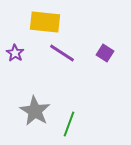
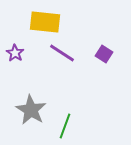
purple square: moved 1 px left, 1 px down
gray star: moved 4 px left, 1 px up
green line: moved 4 px left, 2 px down
